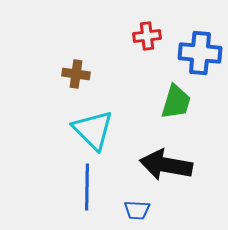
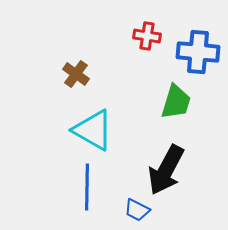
red cross: rotated 16 degrees clockwise
blue cross: moved 2 px left, 1 px up
brown cross: rotated 28 degrees clockwise
cyan triangle: rotated 15 degrees counterclockwise
black arrow: moved 5 px down; rotated 72 degrees counterclockwise
blue trapezoid: rotated 24 degrees clockwise
